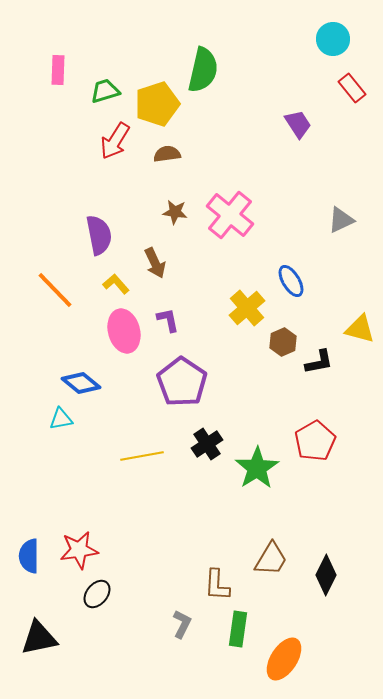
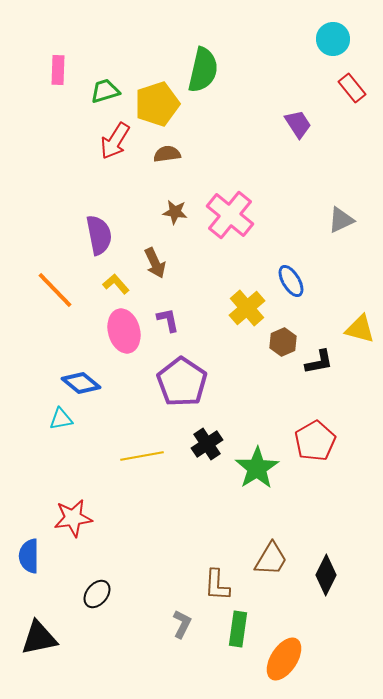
red star: moved 6 px left, 32 px up
